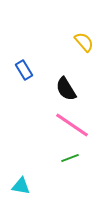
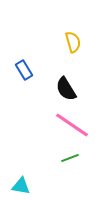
yellow semicircle: moved 11 px left; rotated 25 degrees clockwise
